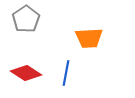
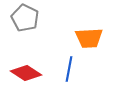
gray pentagon: moved 1 px left, 1 px up; rotated 12 degrees counterclockwise
blue line: moved 3 px right, 4 px up
